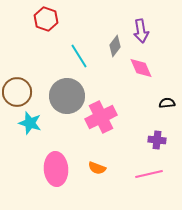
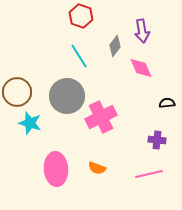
red hexagon: moved 35 px right, 3 px up
purple arrow: moved 1 px right
